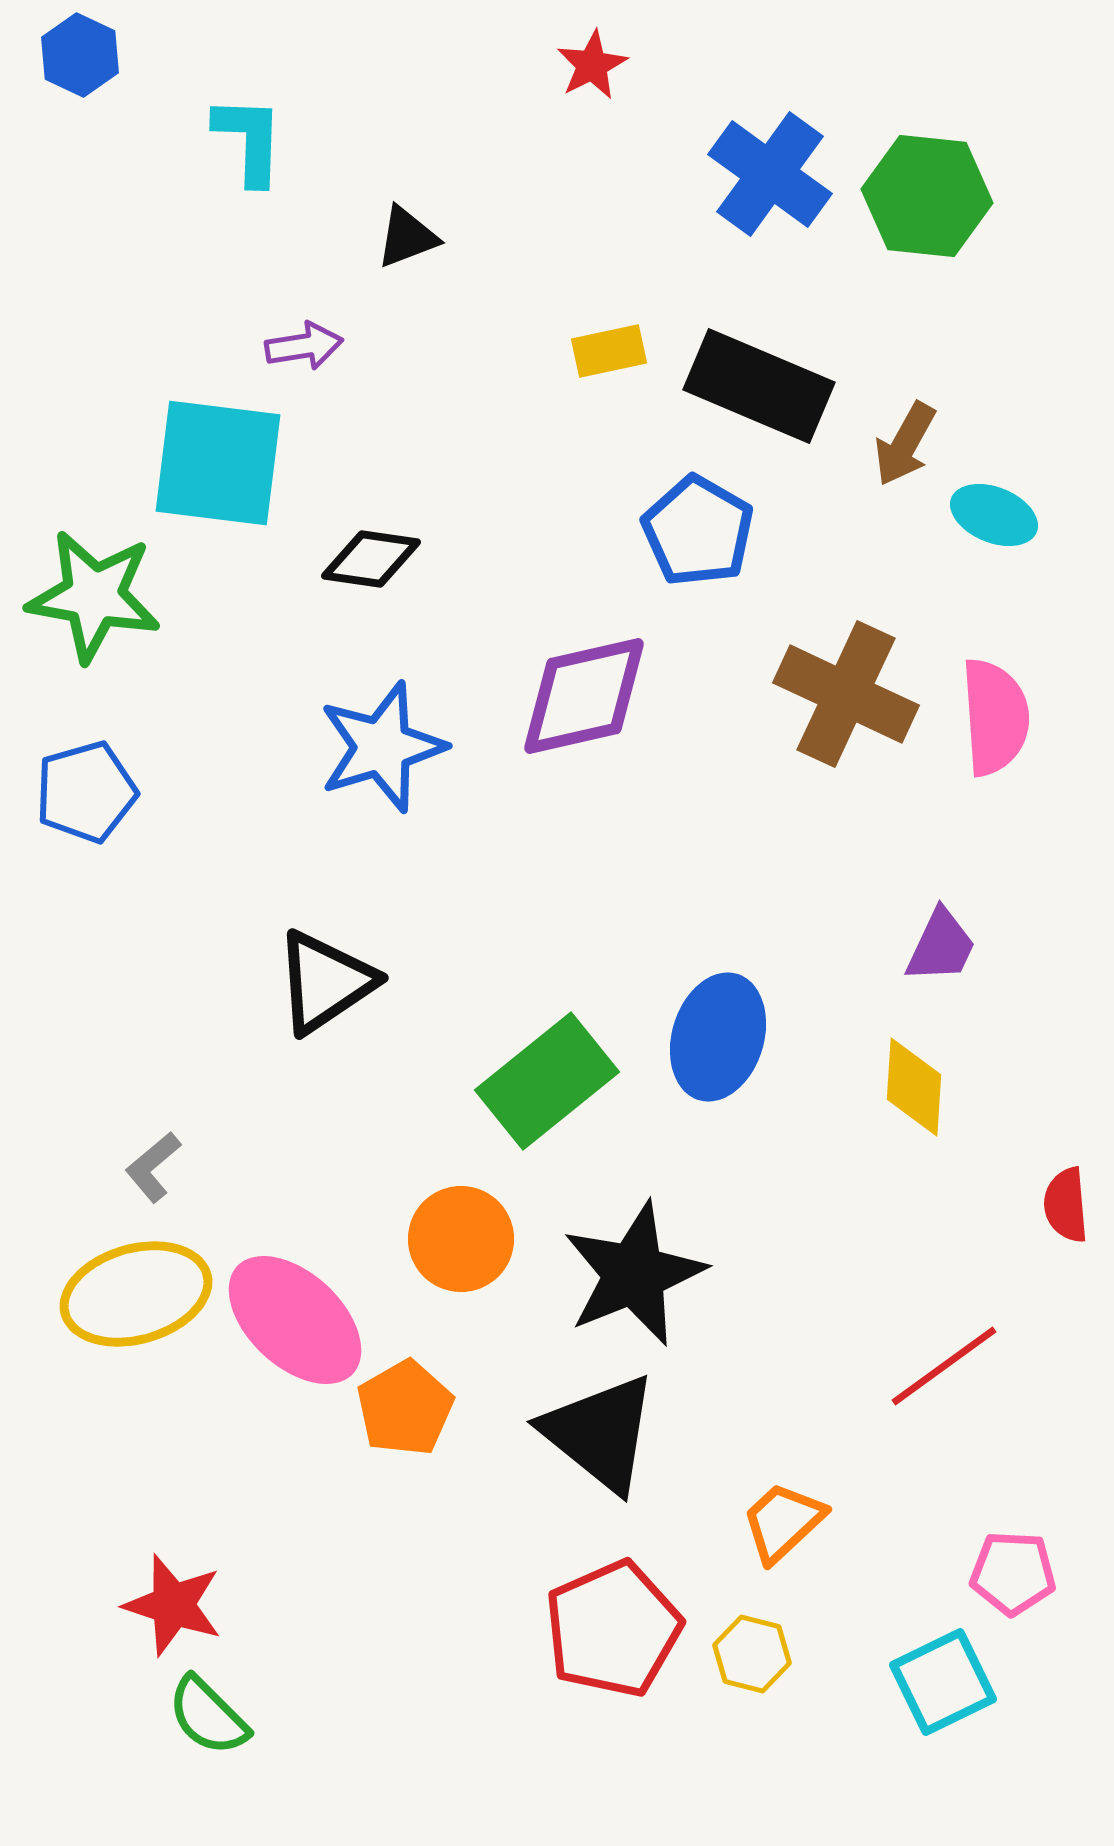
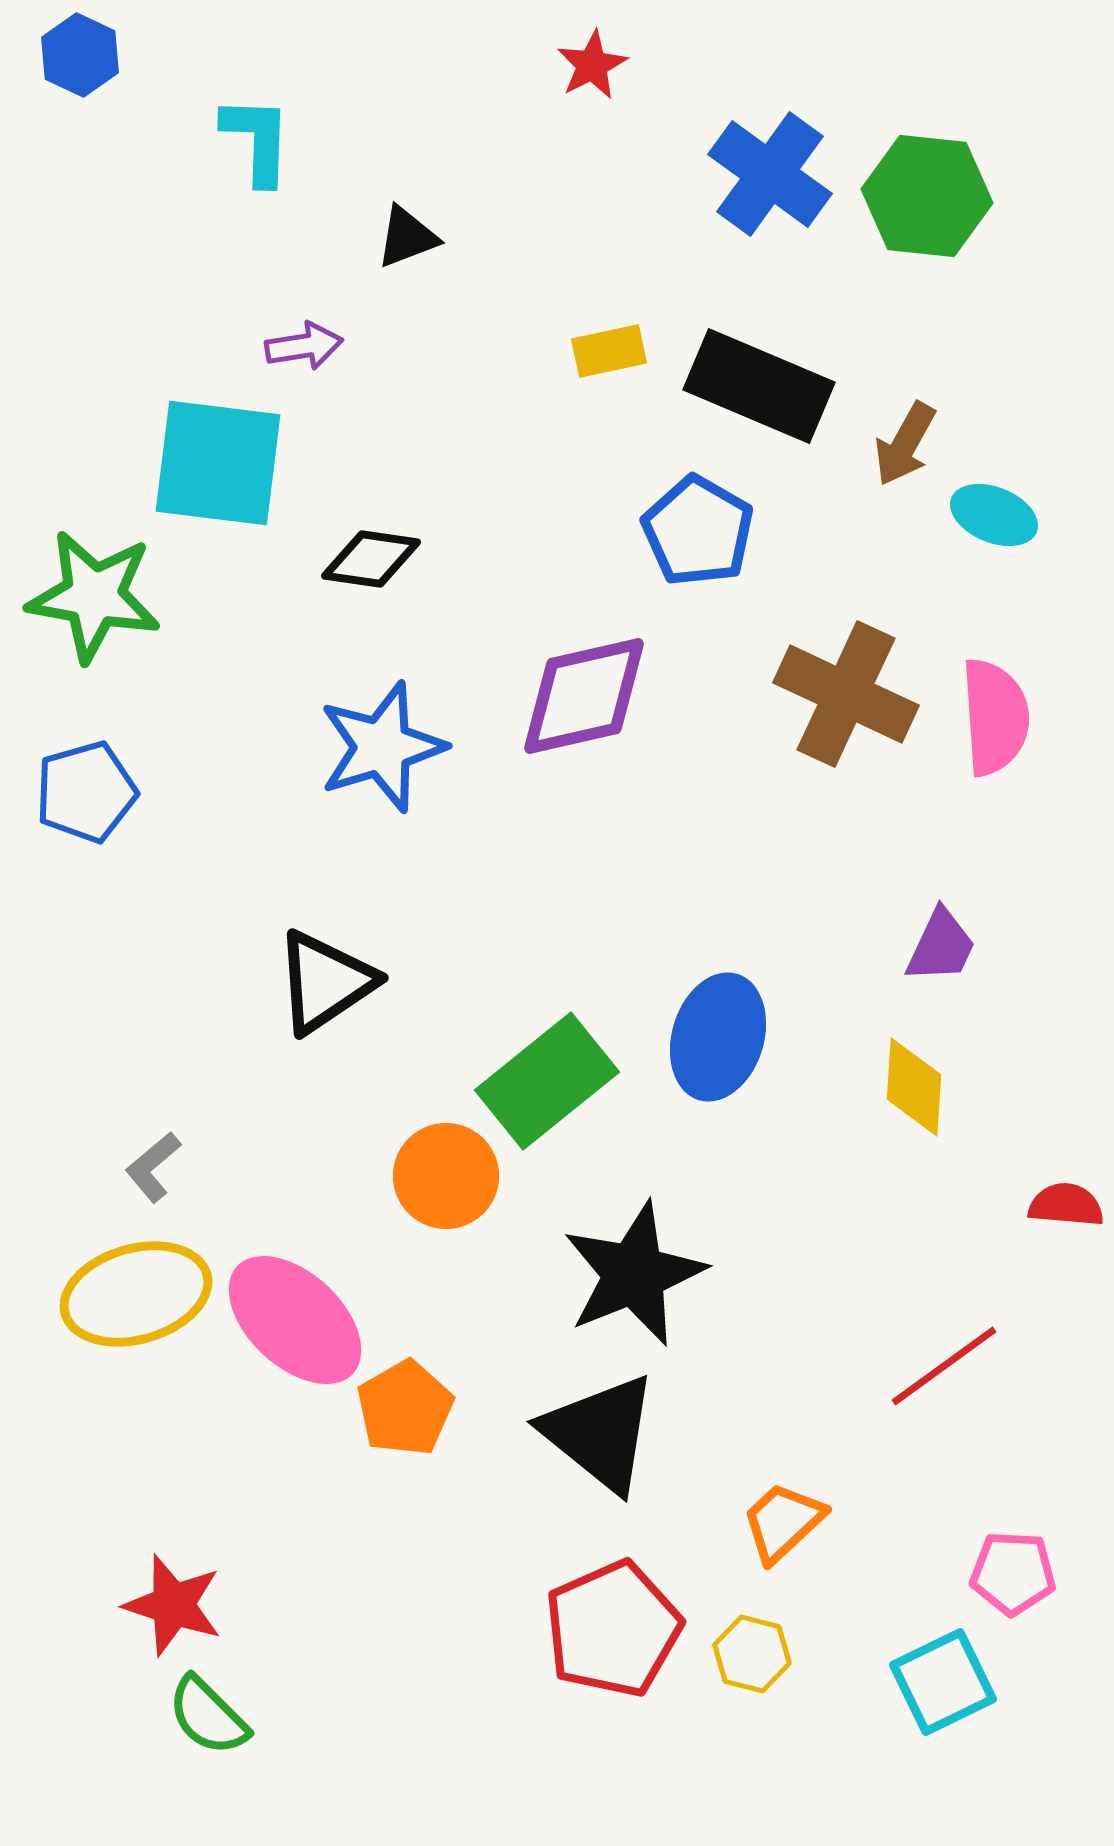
cyan L-shape at (249, 140): moved 8 px right
red semicircle at (1066, 1205): rotated 100 degrees clockwise
orange circle at (461, 1239): moved 15 px left, 63 px up
